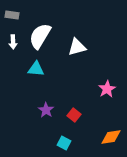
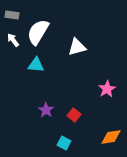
white semicircle: moved 2 px left, 4 px up
white arrow: moved 2 px up; rotated 144 degrees clockwise
cyan triangle: moved 4 px up
